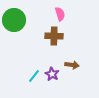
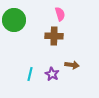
cyan line: moved 4 px left, 2 px up; rotated 24 degrees counterclockwise
